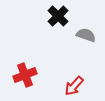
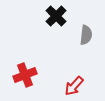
black cross: moved 2 px left
gray semicircle: rotated 78 degrees clockwise
